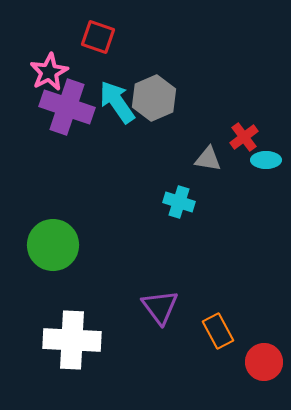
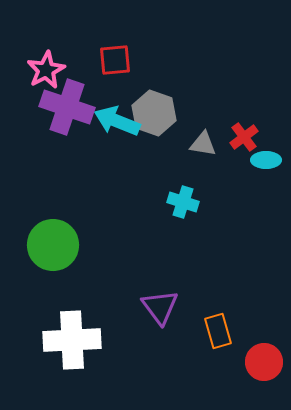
red square: moved 17 px right, 23 px down; rotated 24 degrees counterclockwise
pink star: moved 3 px left, 2 px up
gray hexagon: moved 15 px down; rotated 18 degrees counterclockwise
cyan arrow: moved 19 px down; rotated 33 degrees counterclockwise
gray triangle: moved 5 px left, 15 px up
cyan cross: moved 4 px right
orange rectangle: rotated 12 degrees clockwise
white cross: rotated 6 degrees counterclockwise
